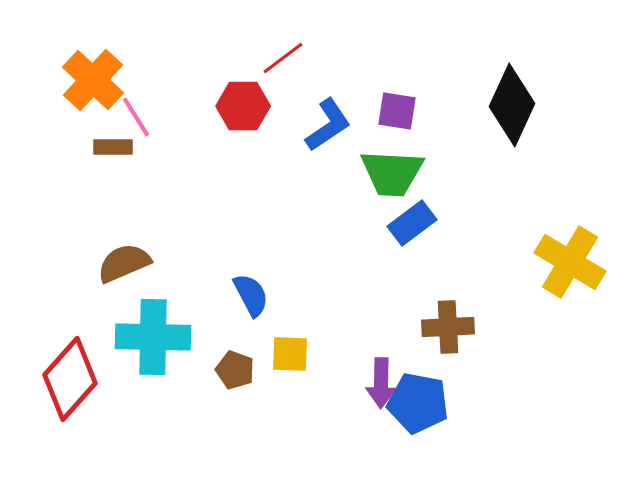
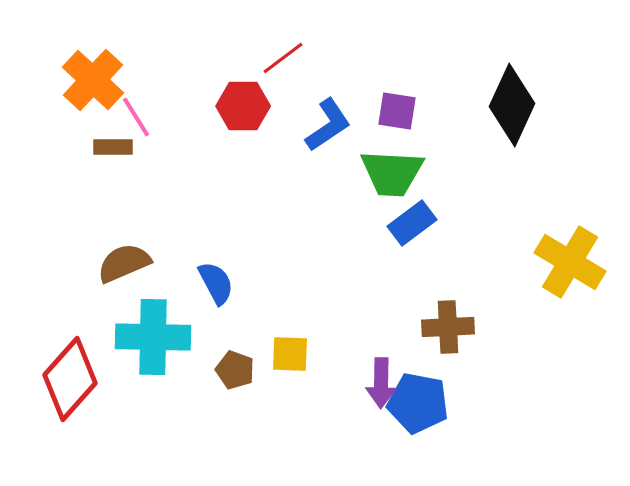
blue semicircle: moved 35 px left, 12 px up
